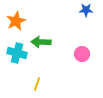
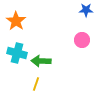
orange star: rotated 12 degrees counterclockwise
green arrow: moved 19 px down
pink circle: moved 14 px up
yellow line: moved 1 px left
